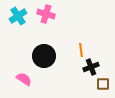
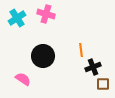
cyan cross: moved 1 px left, 2 px down
black circle: moved 1 px left
black cross: moved 2 px right
pink semicircle: moved 1 px left
